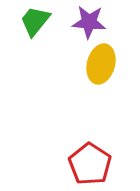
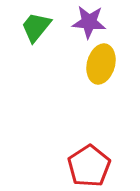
green trapezoid: moved 1 px right, 6 px down
red pentagon: moved 1 px left, 2 px down; rotated 6 degrees clockwise
